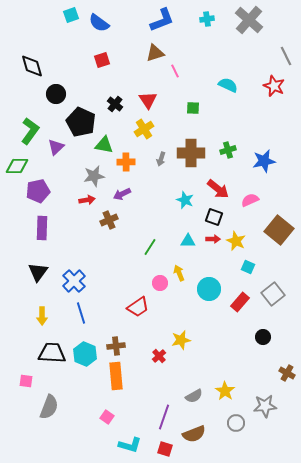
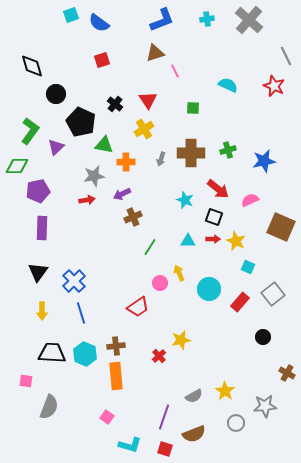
brown cross at (109, 220): moved 24 px right, 3 px up
brown square at (279, 230): moved 2 px right, 3 px up; rotated 16 degrees counterclockwise
yellow arrow at (42, 316): moved 5 px up
